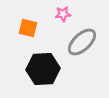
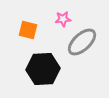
pink star: moved 5 px down
orange square: moved 2 px down
